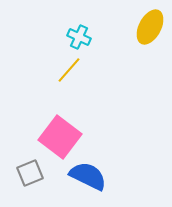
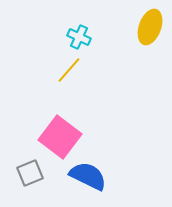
yellow ellipse: rotated 8 degrees counterclockwise
